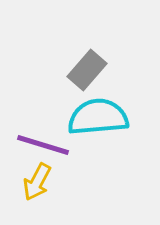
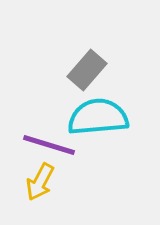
purple line: moved 6 px right
yellow arrow: moved 3 px right
